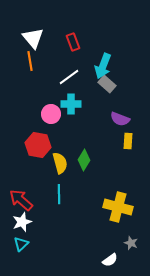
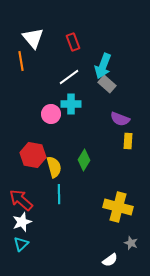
orange line: moved 9 px left
red hexagon: moved 5 px left, 10 px down
yellow semicircle: moved 6 px left, 4 px down
